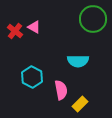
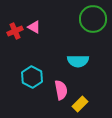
red cross: rotated 28 degrees clockwise
